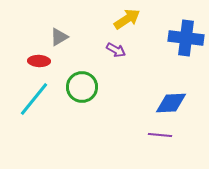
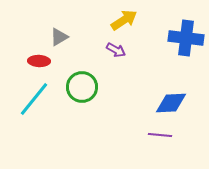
yellow arrow: moved 3 px left, 1 px down
